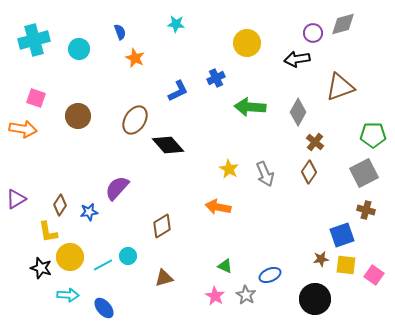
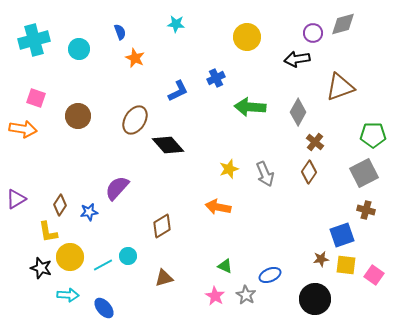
yellow circle at (247, 43): moved 6 px up
yellow star at (229, 169): rotated 24 degrees clockwise
